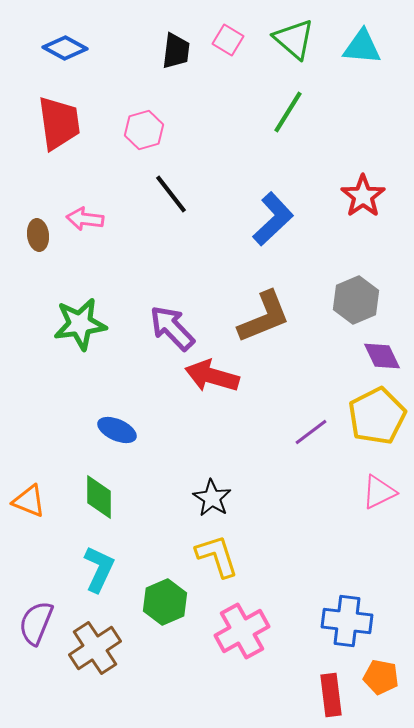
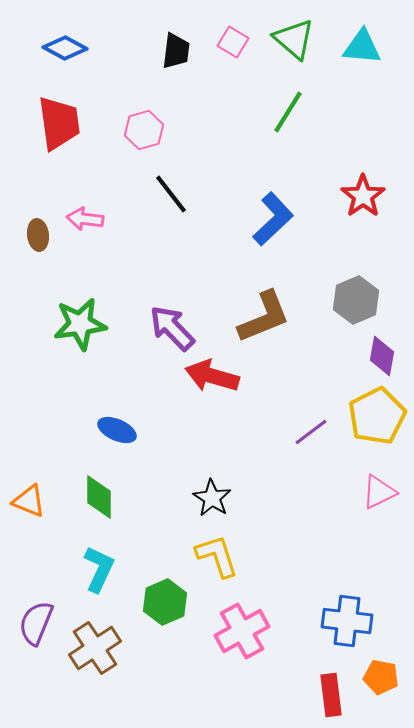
pink square: moved 5 px right, 2 px down
purple diamond: rotated 36 degrees clockwise
